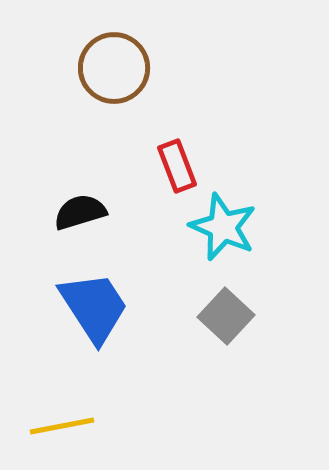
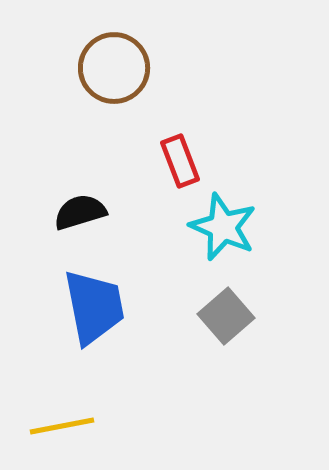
red rectangle: moved 3 px right, 5 px up
blue trapezoid: rotated 22 degrees clockwise
gray square: rotated 6 degrees clockwise
